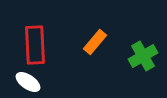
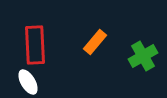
white ellipse: rotated 25 degrees clockwise
